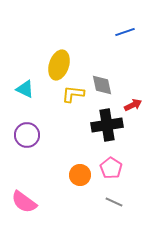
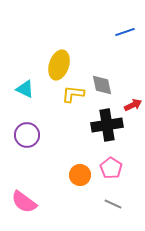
gray line: moved 1 px left, 2 px down
